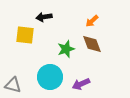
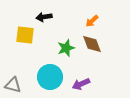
green star: moved 1 px up
